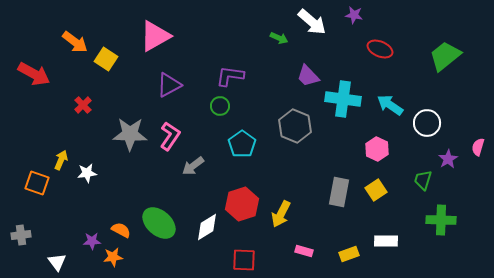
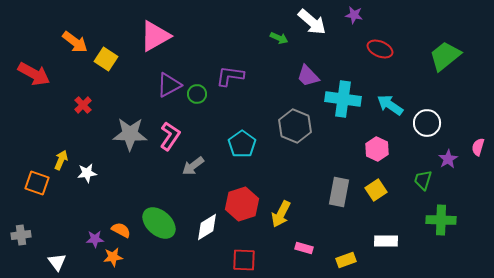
green circle at (220, 106): moved 23 px left, 12 px up
purple star at (92, 241): moved 3 px right, 2 px up
pink rectangle at (304, 251): moved 3 px up
yellow rectangle at (349, 254): moved 3 px left, 6 px down
